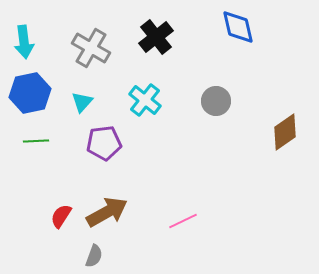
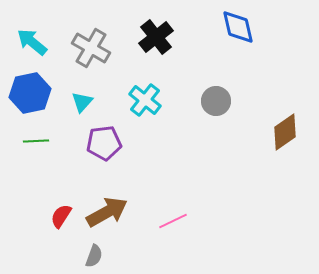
cyan arrow: moved 8 px right; rotated 136 degrees clockwise
pink line: moved 10 px left
